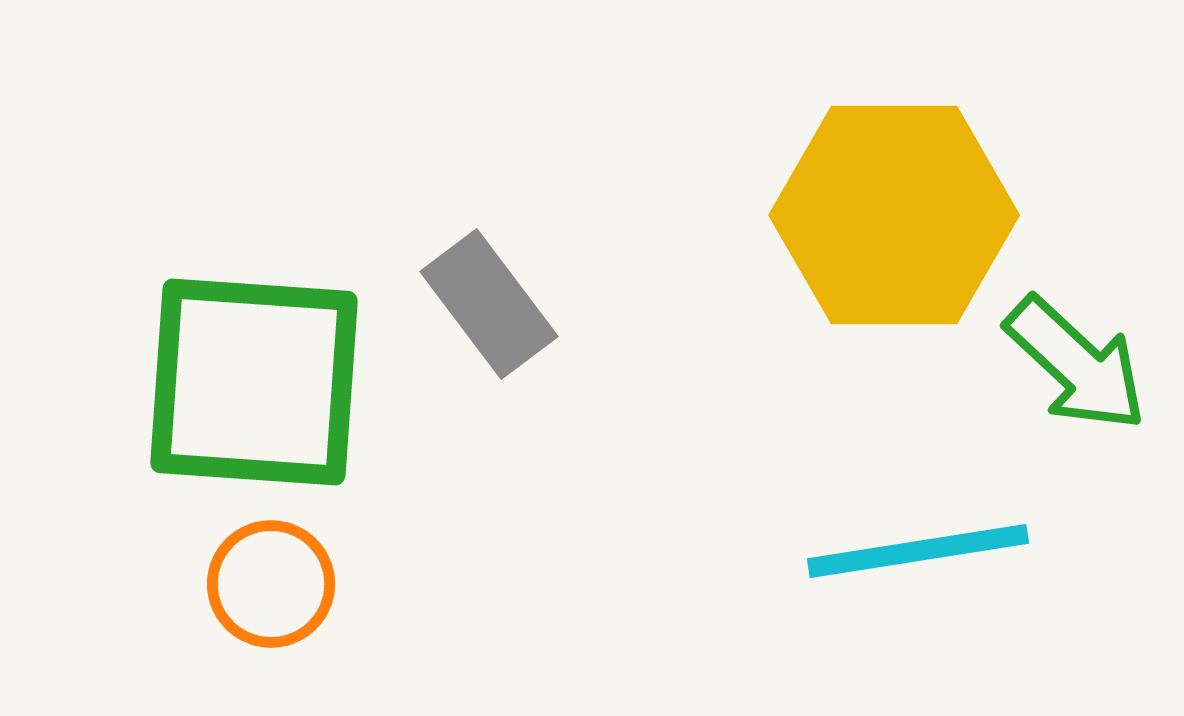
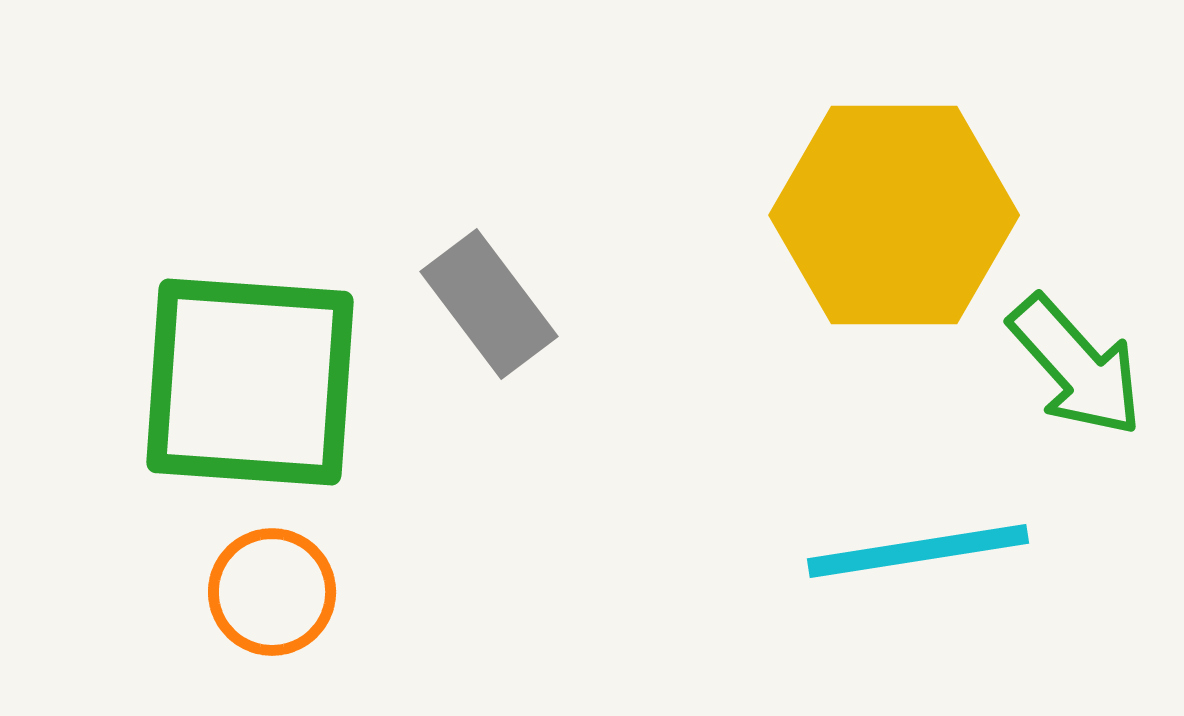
green arrow: moved 2 px down; rotated 5 degrees clockwise
green square: moved 4 px left
orange circle: moved 1 px right, 8 px down
